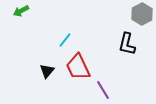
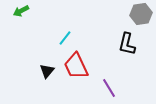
gray hexagon: moved 1 px left; rotated 20 degrees clockwise
cyan line: moved 2 px up
red trapezoid: moved 2 px left, 1 px up
purple line: moved 6 px right, 2 px up
